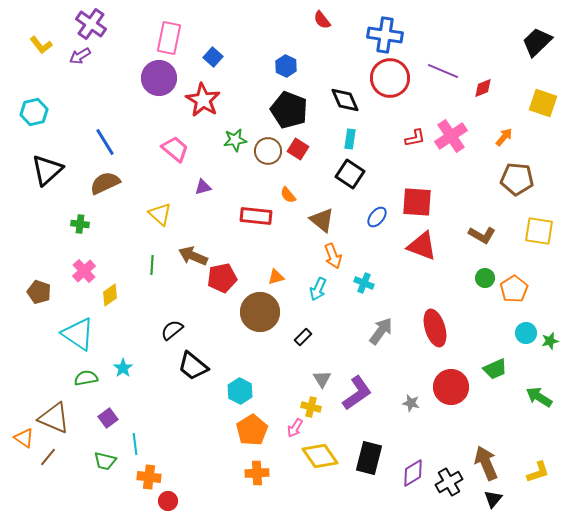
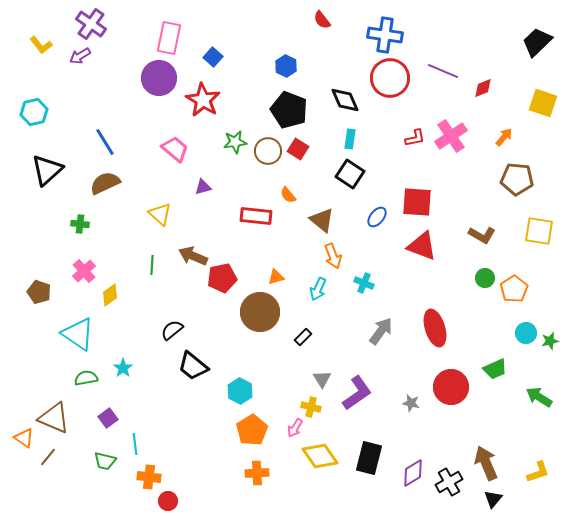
green star at (235, 140): moved 2 px down
